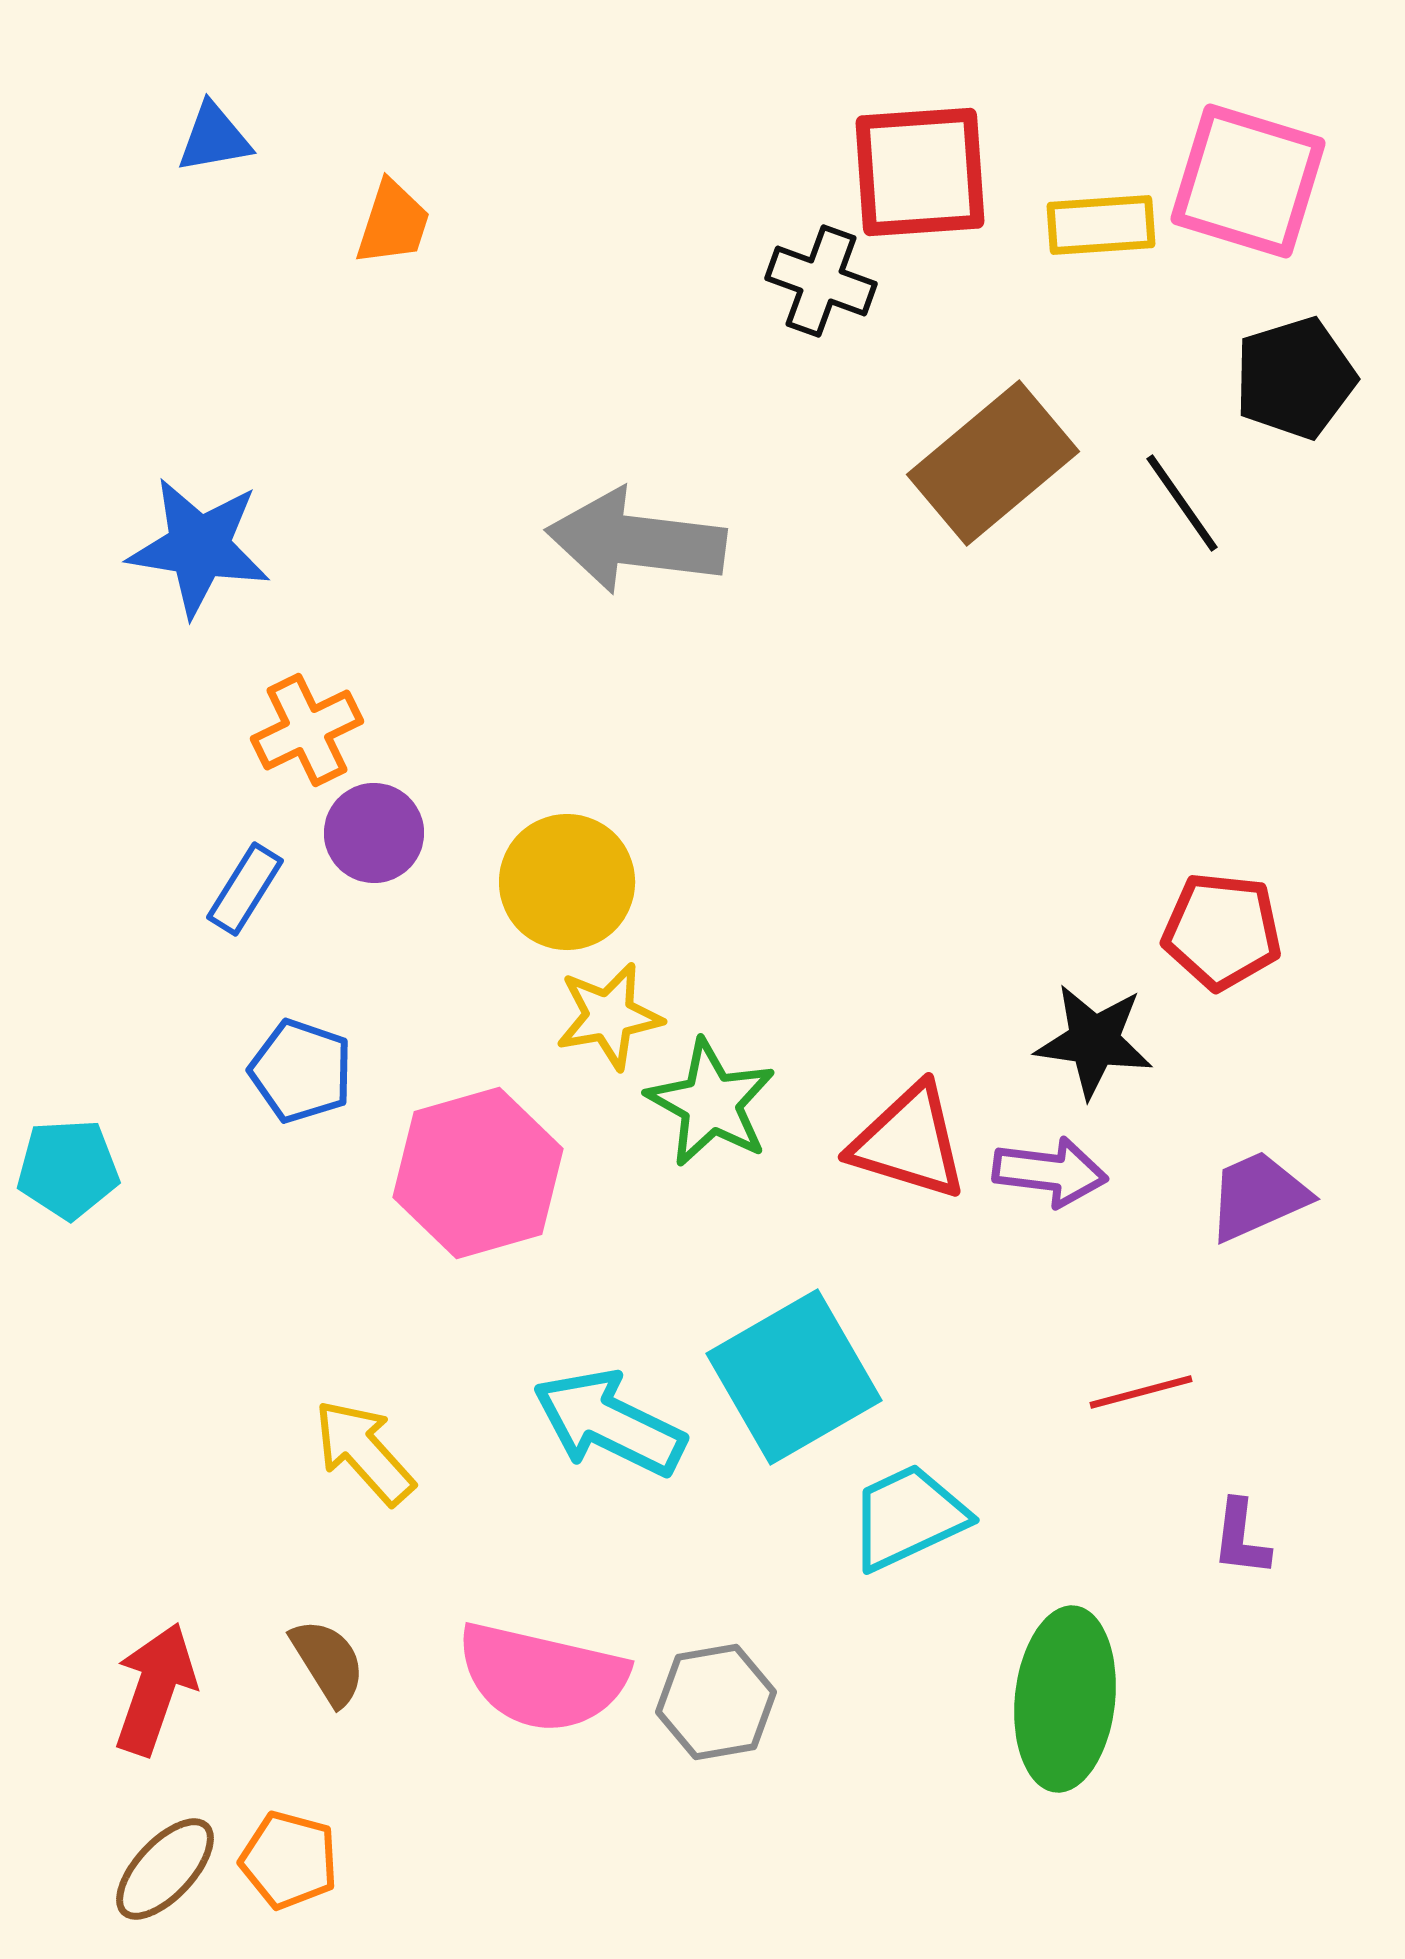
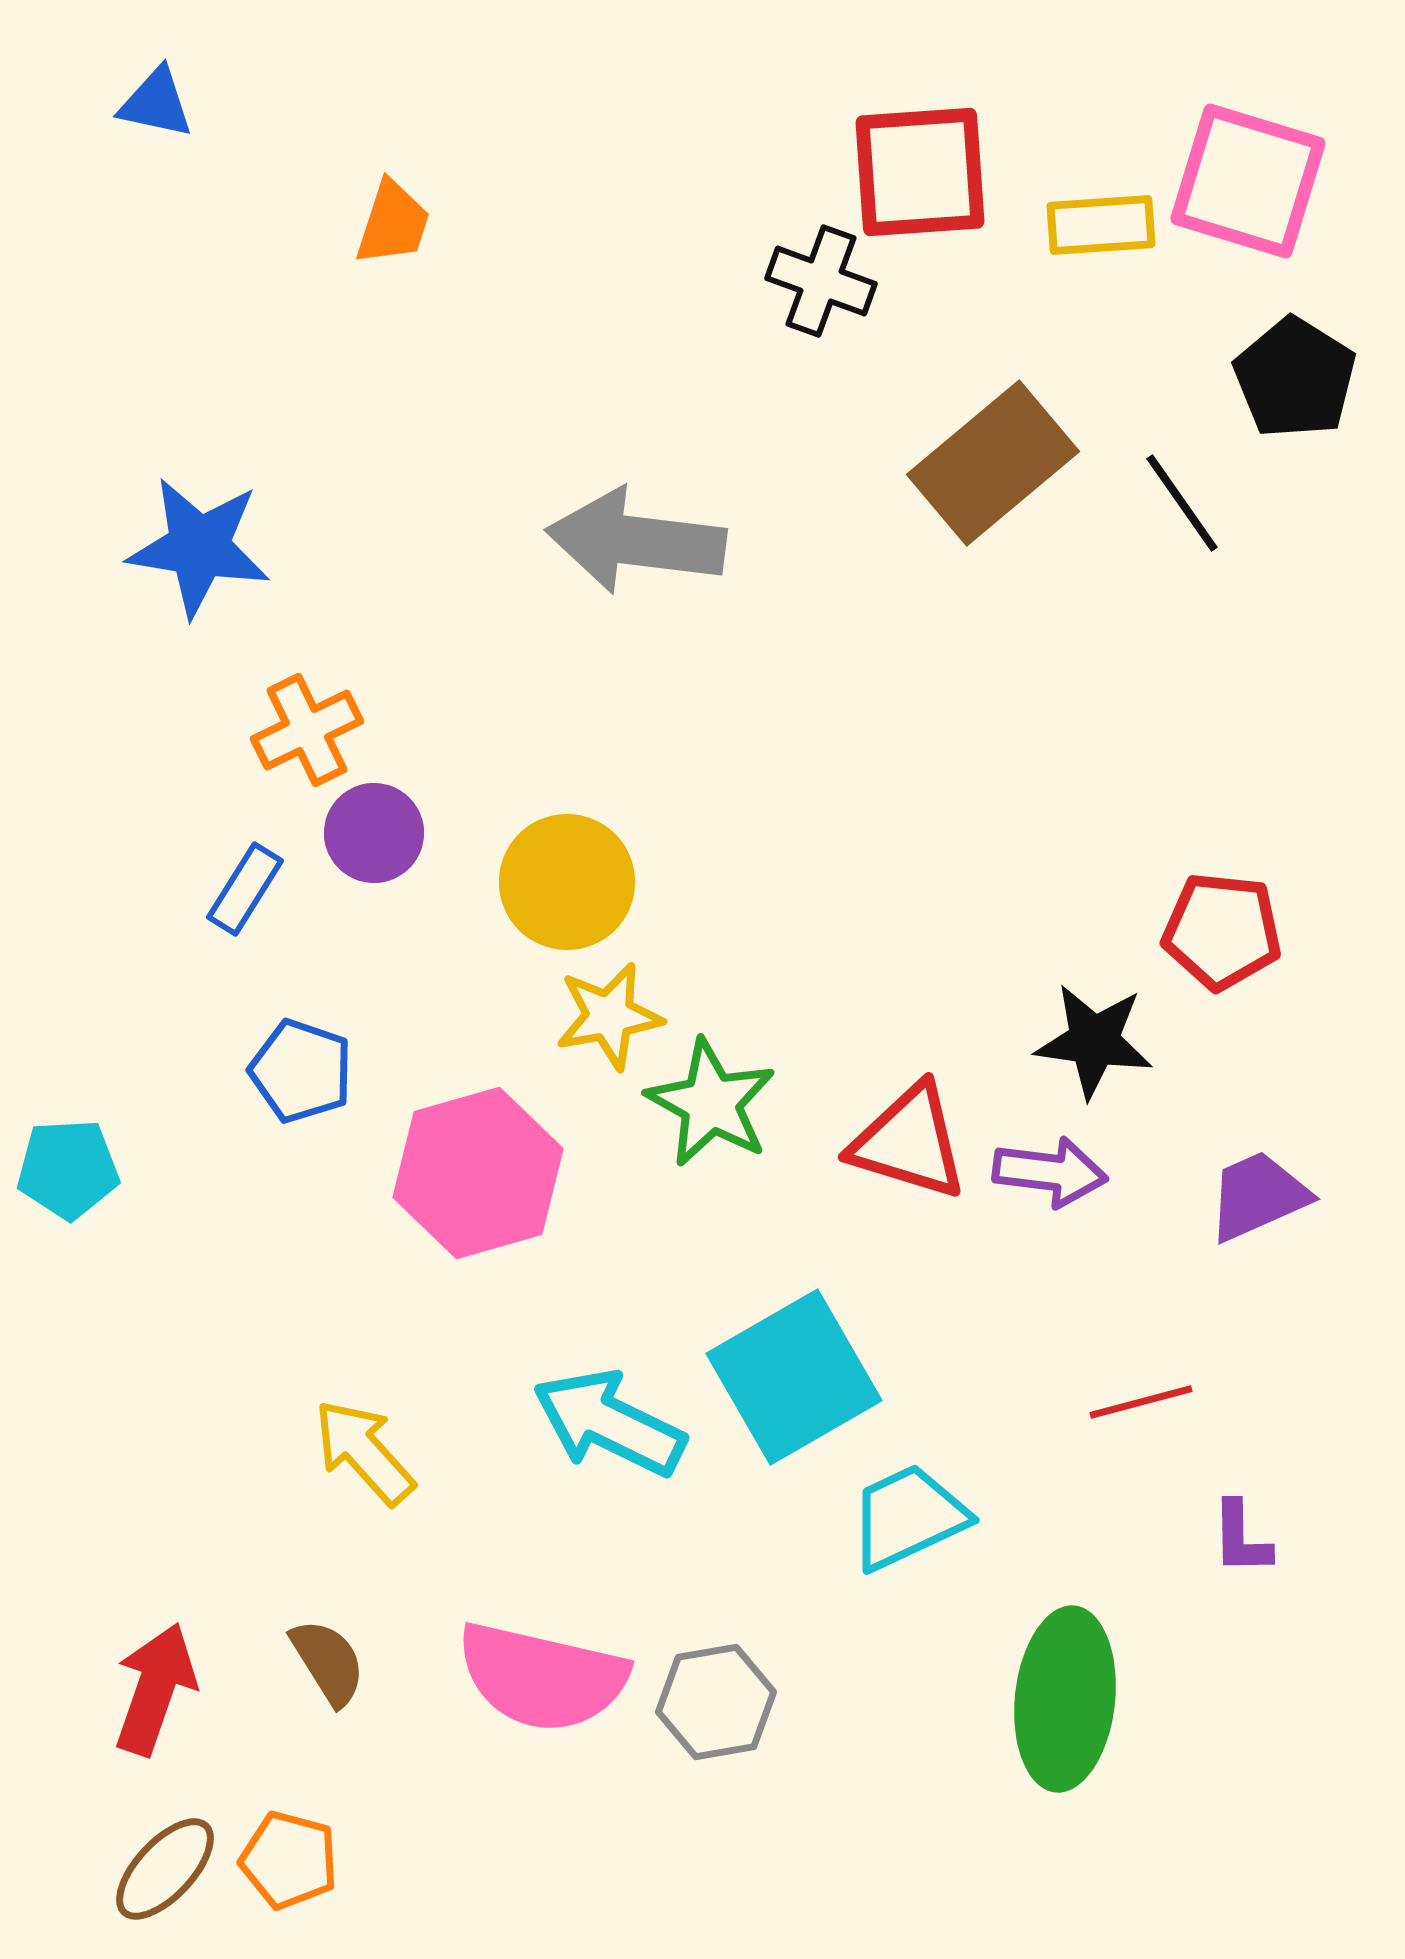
blue triangle: moved 58 px left, 35 px up; rotated 22 degrees clockwise
black pentagon: rotated 23 degrees counterclockwise
red line: moved 10 px down
purple L-shape: rotated 8 degrees counterclockwise
